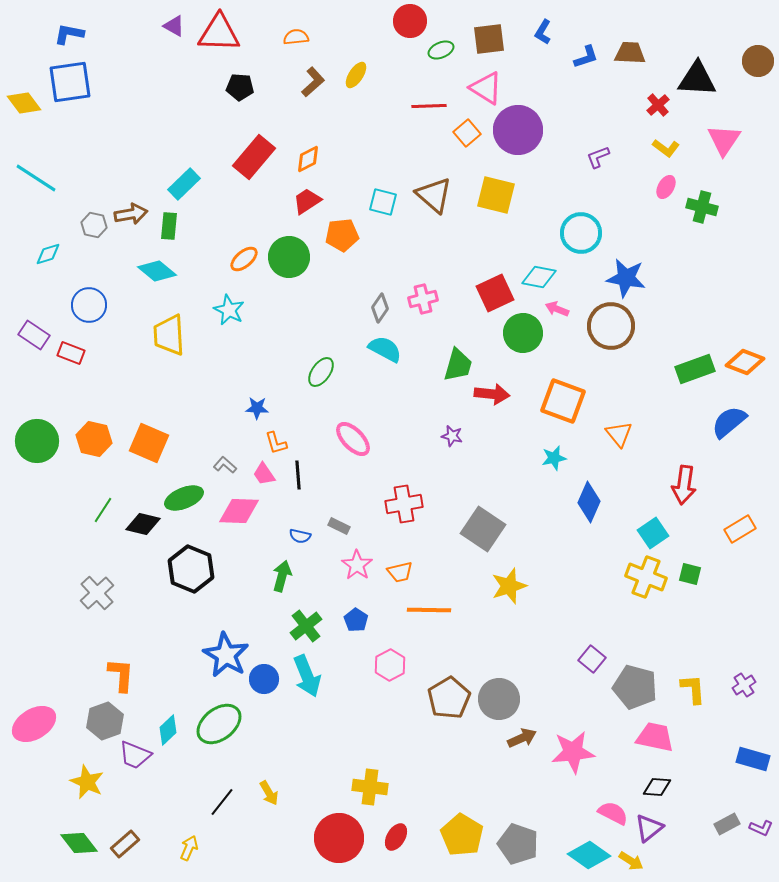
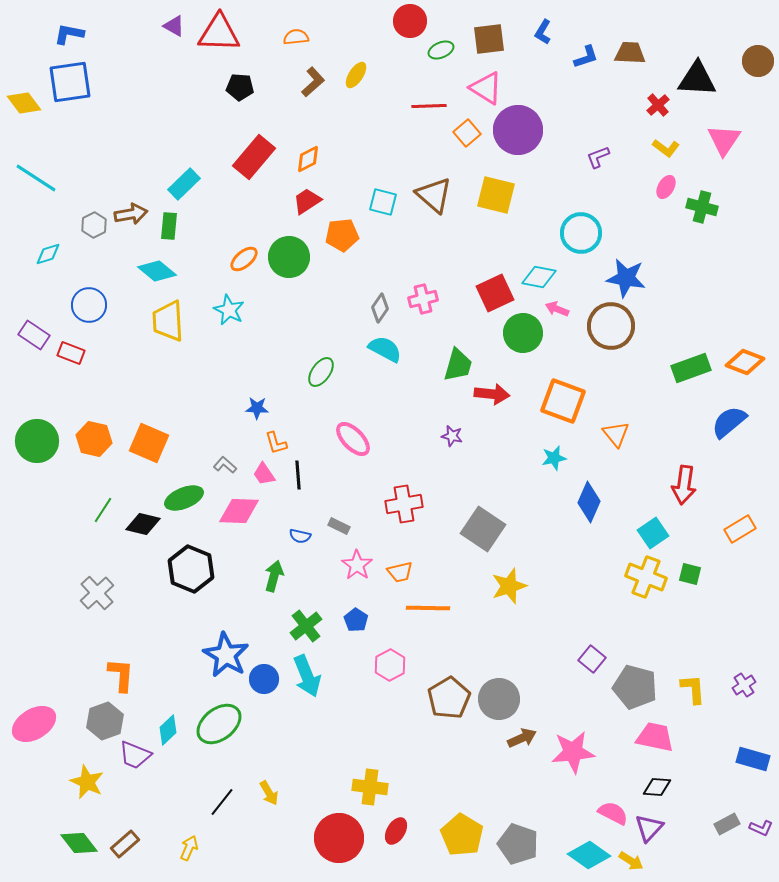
gray hexagon at (94, 225): rotated 20 degrees clockwise
yellow trapezoid at (169, 335): moved 1 px left, 14 px up
green rectangle at (695, 369): moved 4 px left, 1 px up
orange triangle at (619, 434): moved 3 px left
green arrow at (282, 576): moved 8 px left
orange line at (429, 610): moved 1 px left, 2 px up
purple triangle at (649, 828): rotated 8 degrees counterclockwise
red ellipse at (396, 837): moved 6 px up
